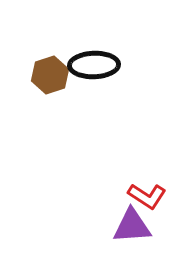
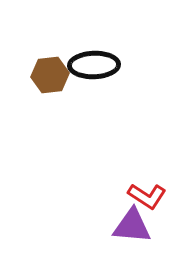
brown hexagon: rotated 12 degrees clockwise
purple triangle: rotated 9 degrees clockwise
